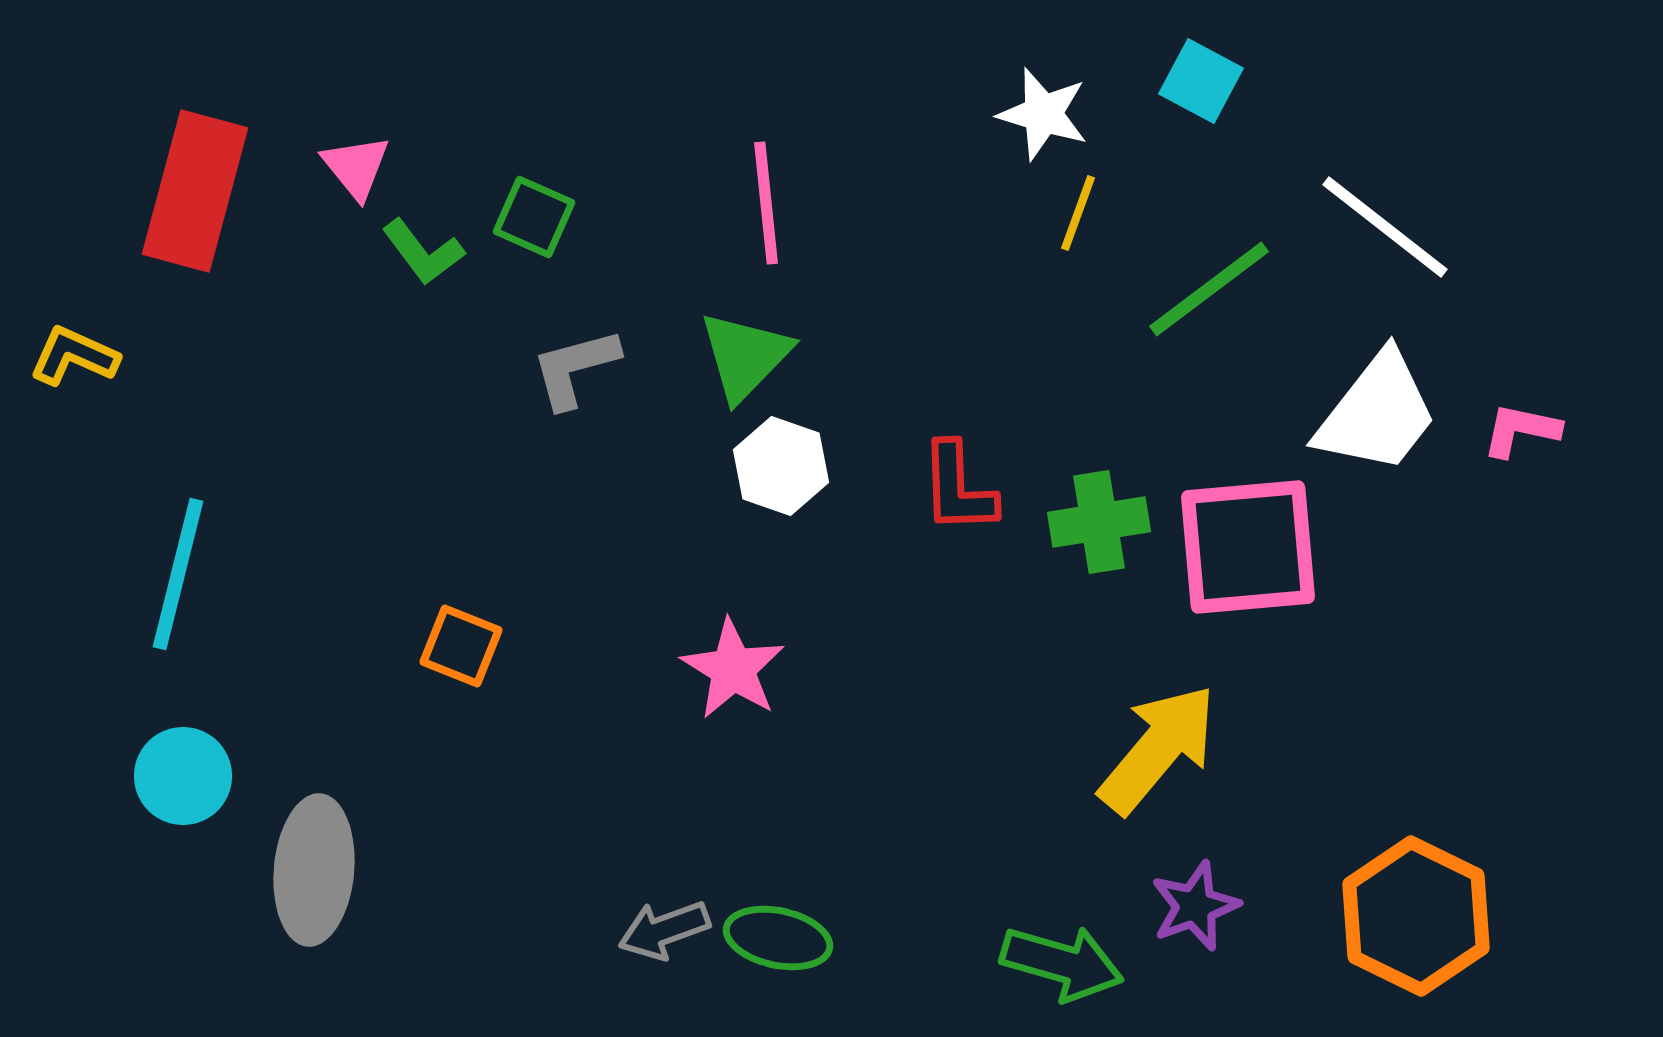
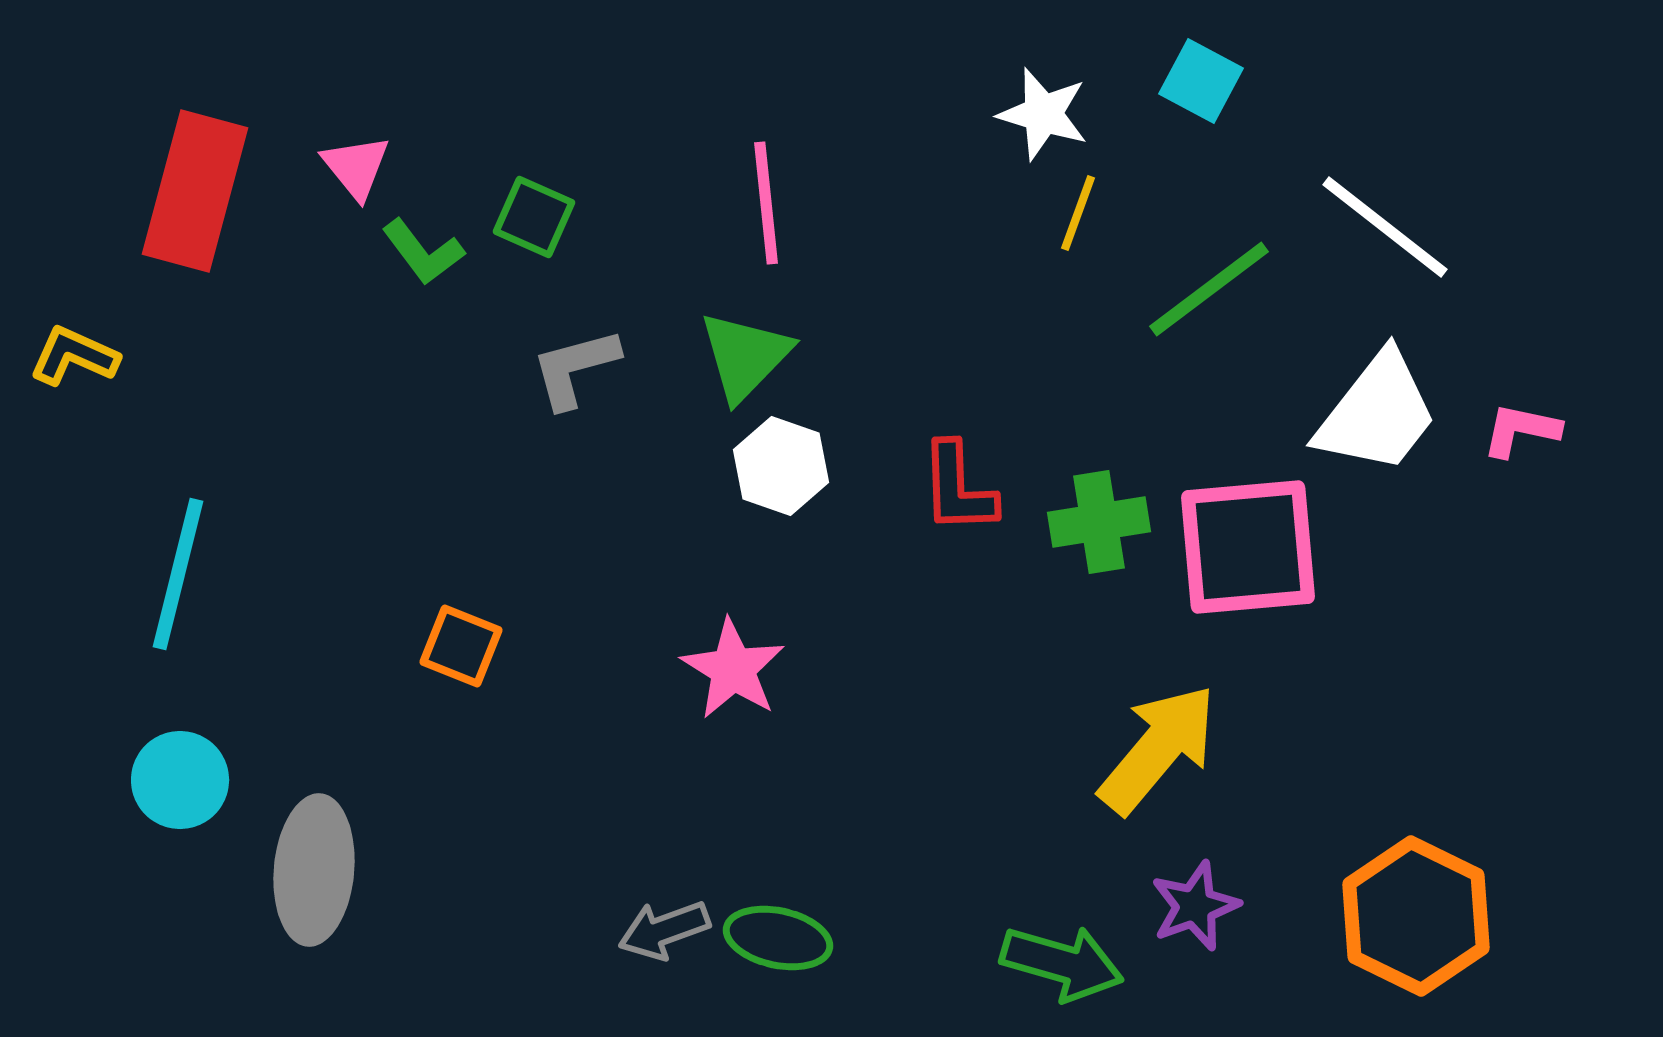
cyan circle: moved 3 px left, 4 px down
